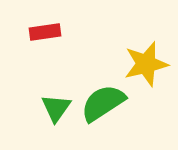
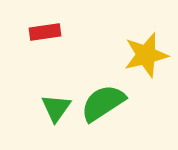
yellow star: moved 9 px up
